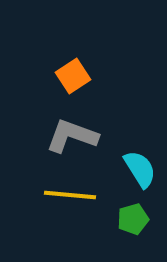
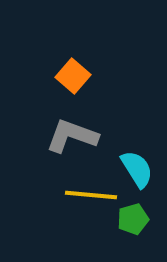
orange square: rotated 16 degrees counterclockwise
cyan semicircle: moved 3 px left
yellow line: moved 21 px right
